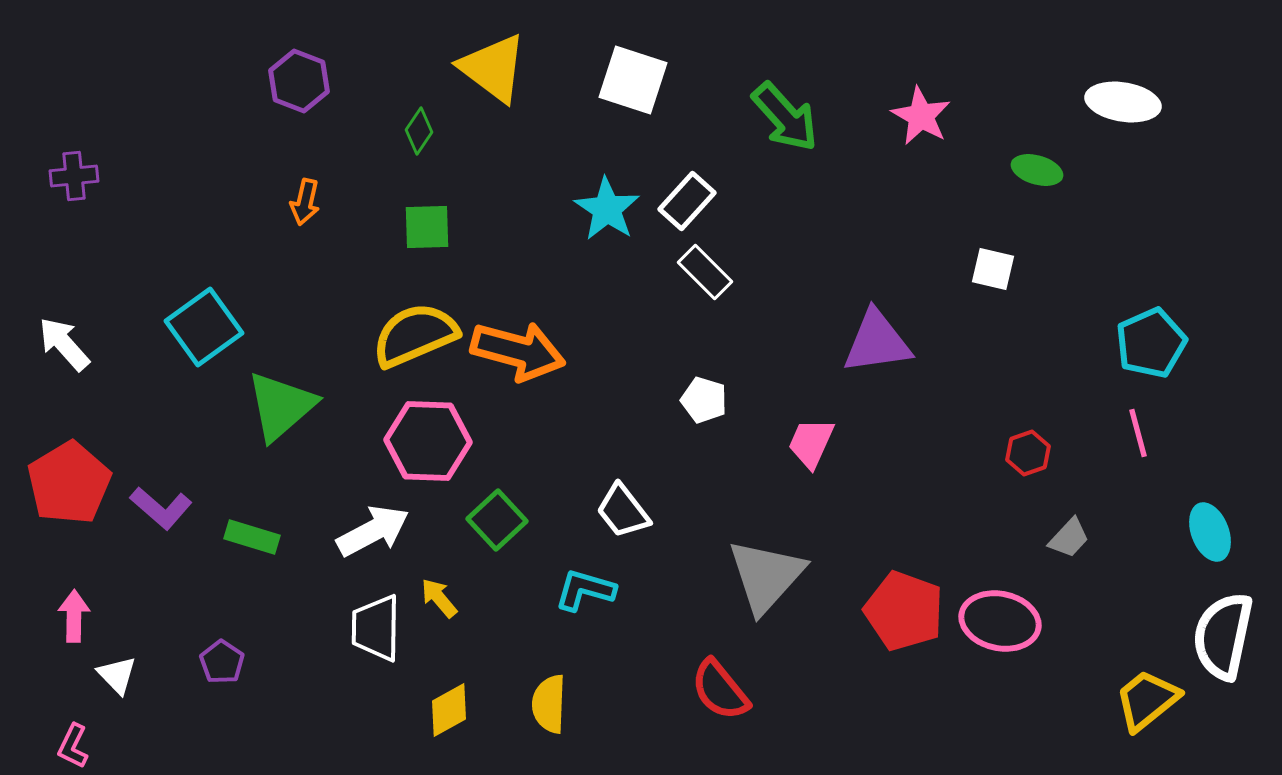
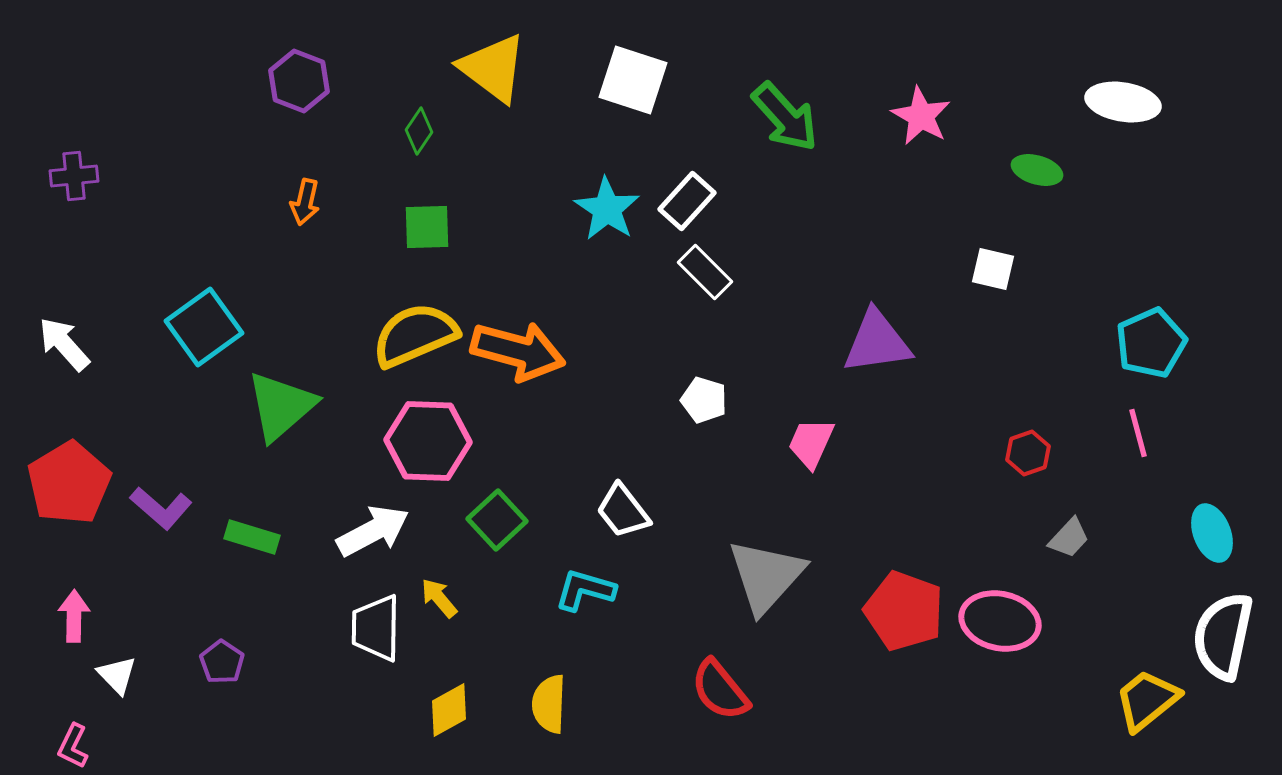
cyan ellipse at (1210, 532): moved 2 px right, 1 px down
